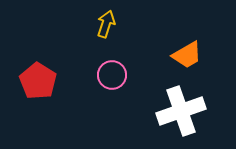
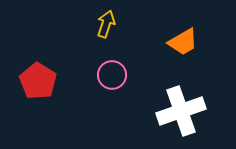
orange trapezoid: moved 4 px left, 13 px up
